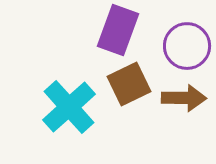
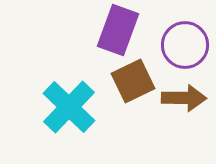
purple circle: moved 2 px left, 1 px up
brown square: moved 4 px right, 3 px up
cyan cross: rotated 4 degrees counterclockwise
